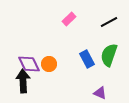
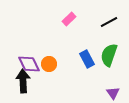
purple triangle: moved 13 px right; rotated 32 degrees clockwise
